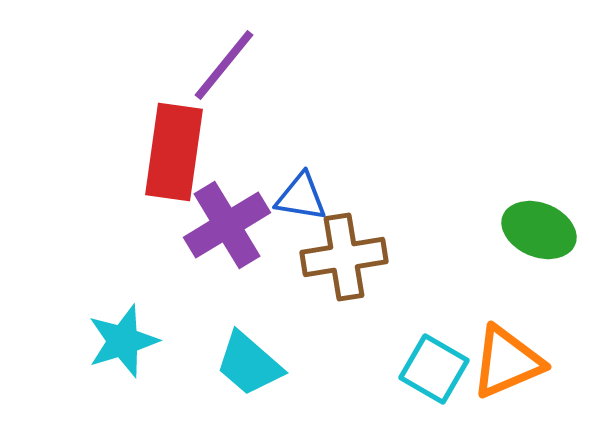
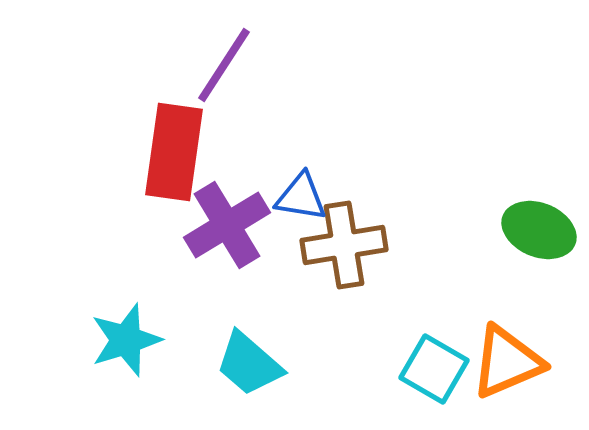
purple line: rotated 6 degrees counterclockwise
brown cross: moved 12 px up
cyan star: moved 3 px right, 1 px up
